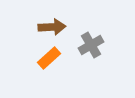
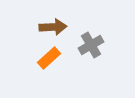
brown arrow: moved 1 px right
